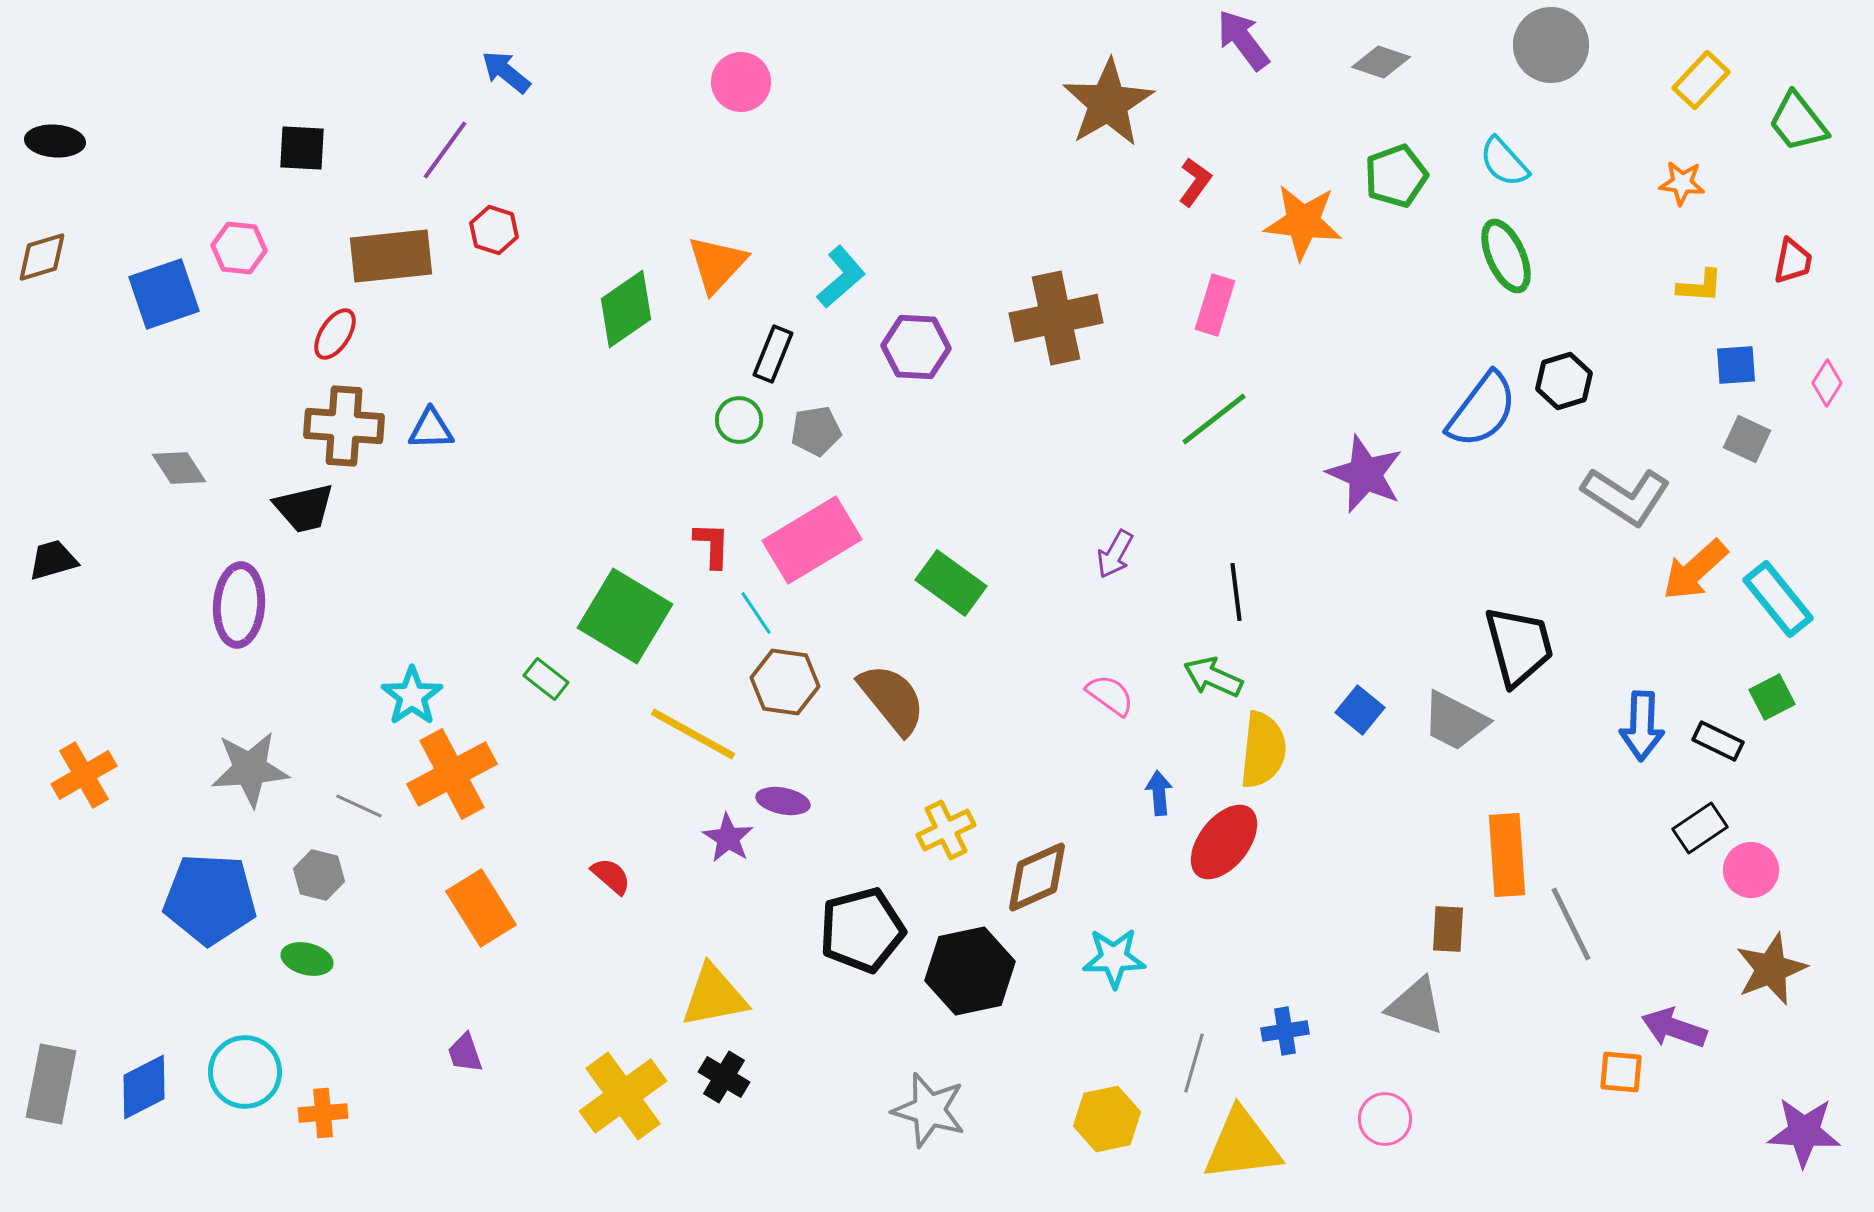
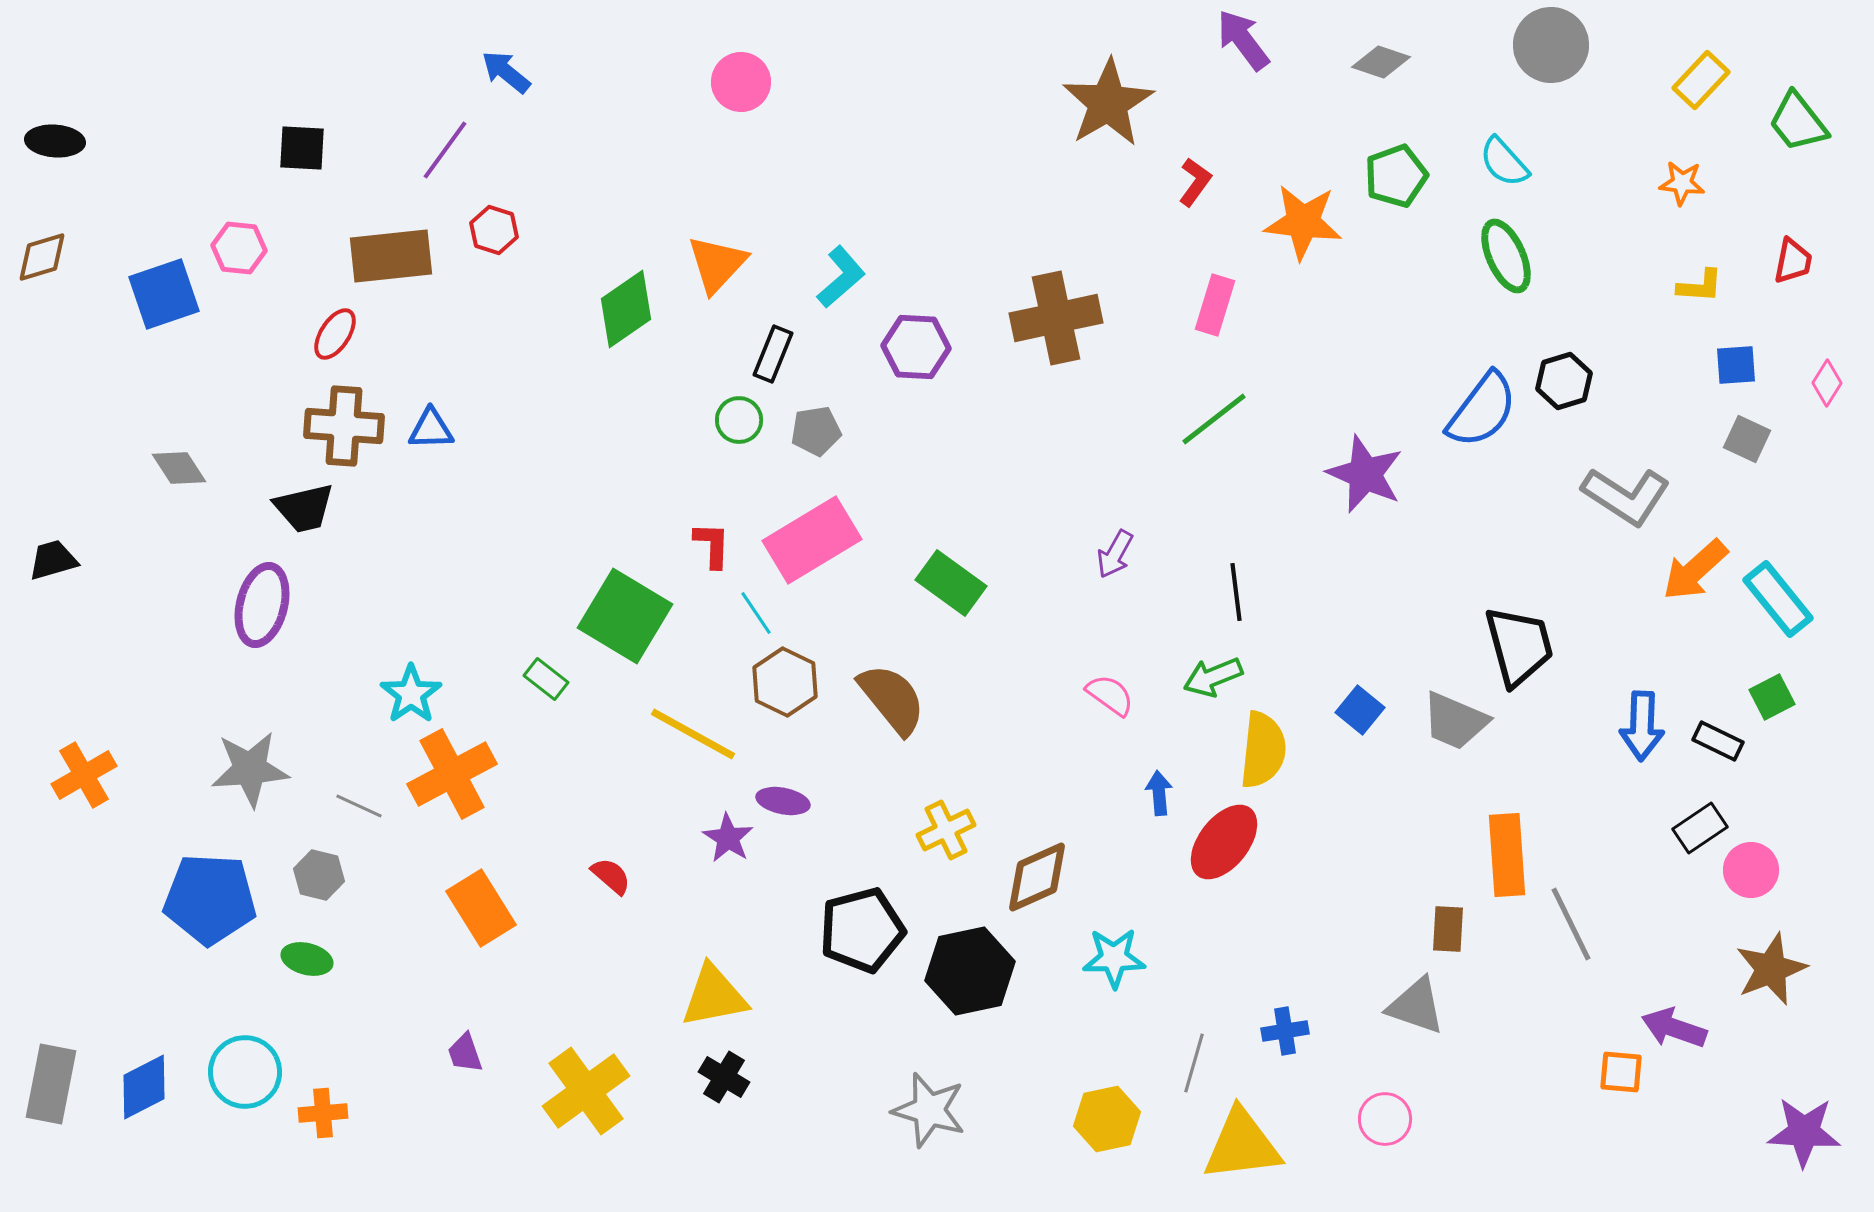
purple ellipse at (239, 605): moved 23 px right; rotated 10 degrees clockwise
green arrow at (1213, 677): rotated 46 degrees counterclockwise
brown hexagon at (785, 682): rotated 18 degrees clockwise
cyan star at (412, 696): moved 1 px left, 2 px up
gray trapezoid at (1455, 721): rotated 4 degrees counterclockwise
yellow cross at (623, 1096): moved 37 px left, 5 px up
